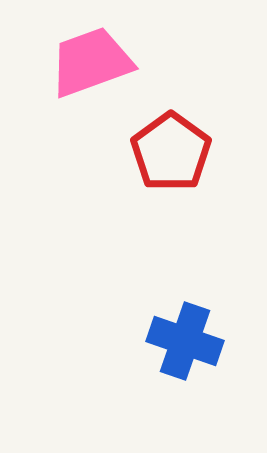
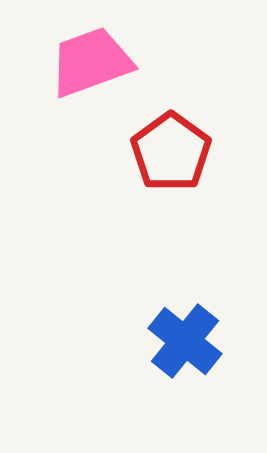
blue cross: rotated 20 degrees clockwise
